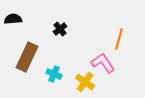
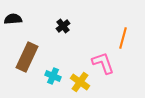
black cross: moved 3 px right, 3 px up
orange line: moved 4 px right, 1 px up
pink L-shape: rotated 15 degrees clockwise
cyan cross: moved 1 px left, 2 px down
yellow cross: moved 5 px left
